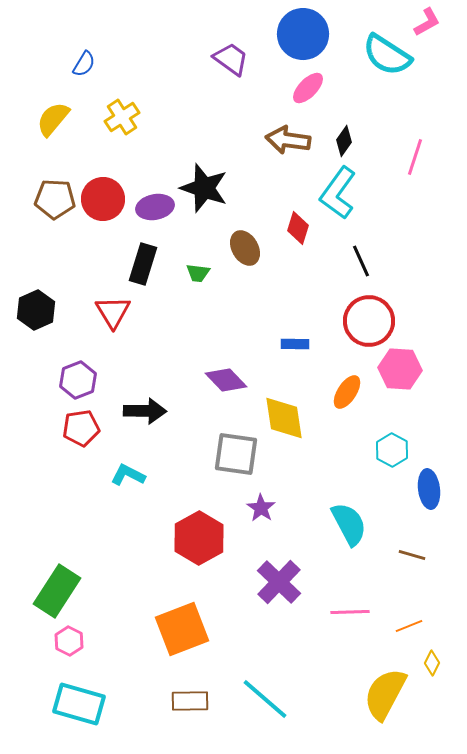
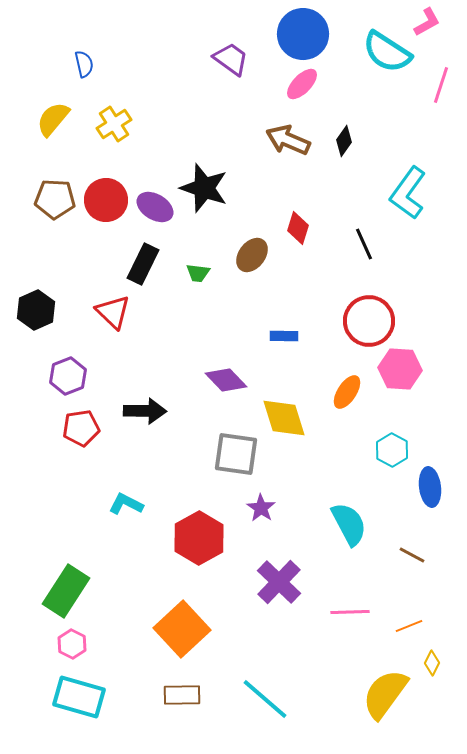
cyan semicircle at (387, 55): moved 3 px up
blue semicircle at (84, 64): rotated 44 degrees counterclockwise
pink ellipse at (308, 88): moved 6 px left, 4 px up
yellow cross at (122, 117): moved 8 px left, 7 px down
brown arrow at (288, 140): rotated 15 degrees clockwise
pink line at (415, 157): moved 26 px right, 72 px up
cyan L-shape at (338, 193): moved 70 px right
red circle at (103, 199): moved 3 px right, 1 px down
purple ellipse at (155, 207): rotated 42 degrees clockwise
brown ellipse at (245, 248): moved 7 px right, 7 px down; rotated 68 degrees clockwise
black line at (361, 261): moved 3 px right, 17 px up
black rectangle at (143, 264): rotated 9 degrees clockwise
red triangle at (113, 312): rotated 15 degrees counterclockwise
blue rectangle at (295, 344): moved 11 px left, 8 px up
purple hexagon at (78, 380): moved 10 px left, 4 px up
yellow diamond at (284, 418): rotated 9 degrees counterclockwise
cyan L-shape at (128, 475): moved 2 px left, 29 px down
blue ellipse at (429, 489): moved 1 px right, 2 px up
brown line at (412, 555): rotated 12 degrees clockwise
green rectangle at (57, 591): moved 9 px right
orange square at (182, 629): rotated 22 degrees counterclockwise
pink hexagon at (69, 641): moved 3 px right, 3 px down
yellow semicircle at (385, 694): rotated 8 degrees clockwise
brown rectangle at (190, 701): moved 8 px left, 6 px up
cyan rectangle at (79, 704): moved 7 px up
